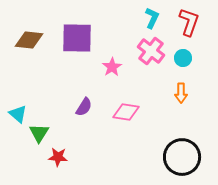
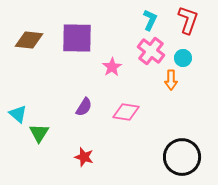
cyan L-shape: moved 2 px left, 2 px down
red L-shape: moved 1 px left, 2 px up
orange arrow: moved 10 px left, 13 px up
red star: moved 26 px right; rotated 12 degrees clockwise
